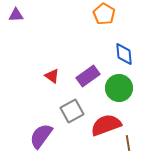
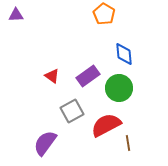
red semicircle: rotated 8 degrees counterclockwise
purple semicircle: moved 4 px right, 7 px down
